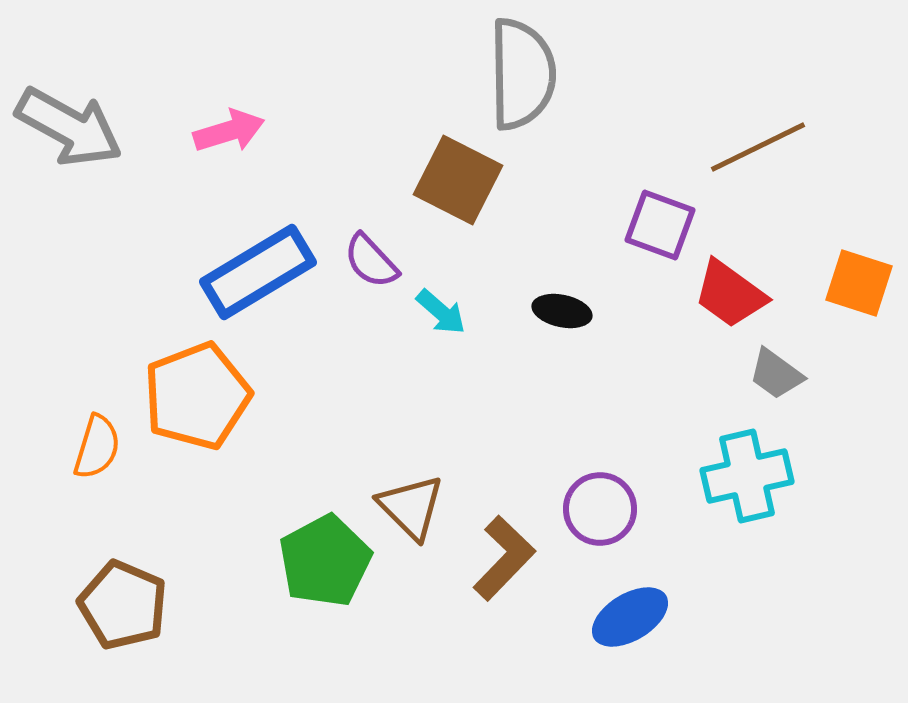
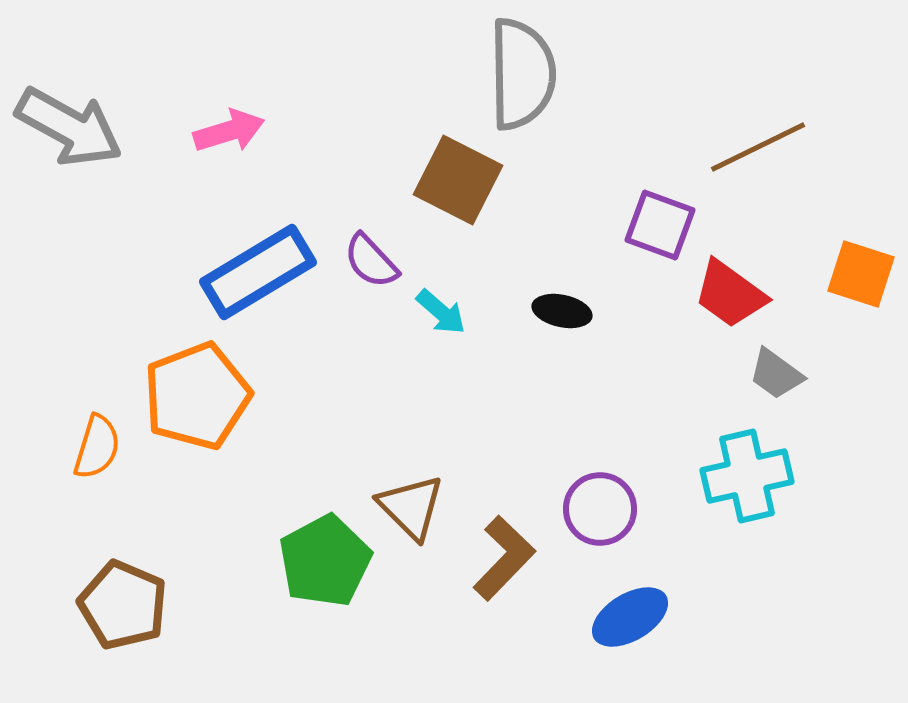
orange square: moved 2 px right, 9 px up
